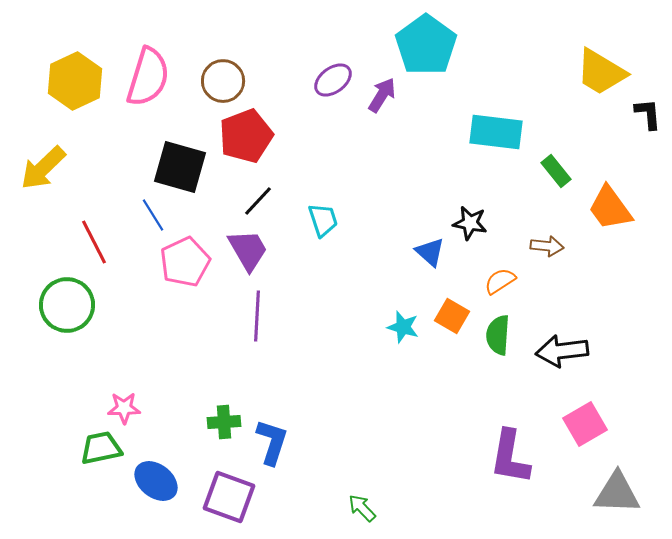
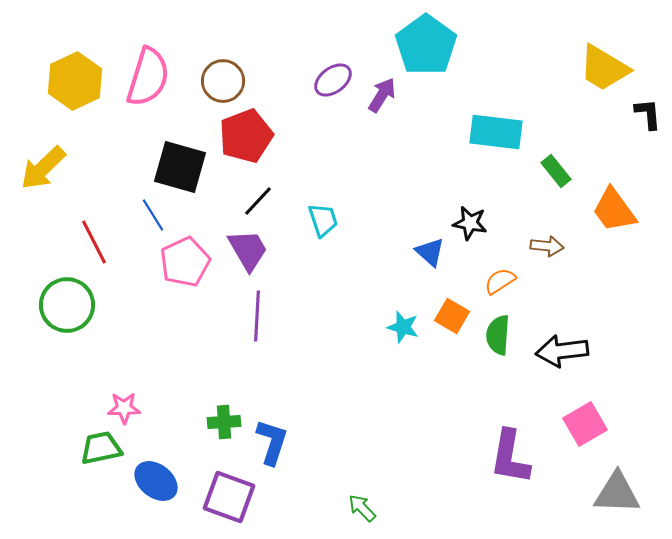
yellow trapezoid: moved 3 px right, 4 px up
orange trapezoid: moved 4 px right, 2 px down
